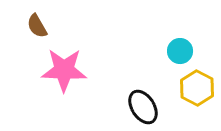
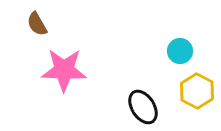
brown semicircle: moved 2 px up
yellow hexagon: moved 3 px down
